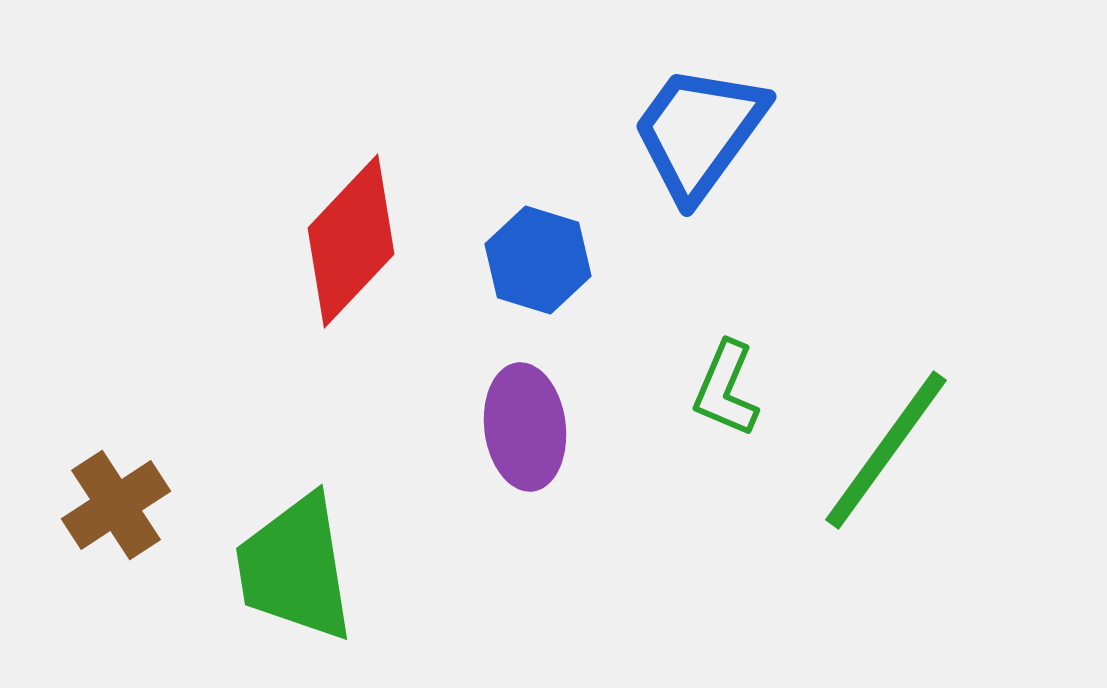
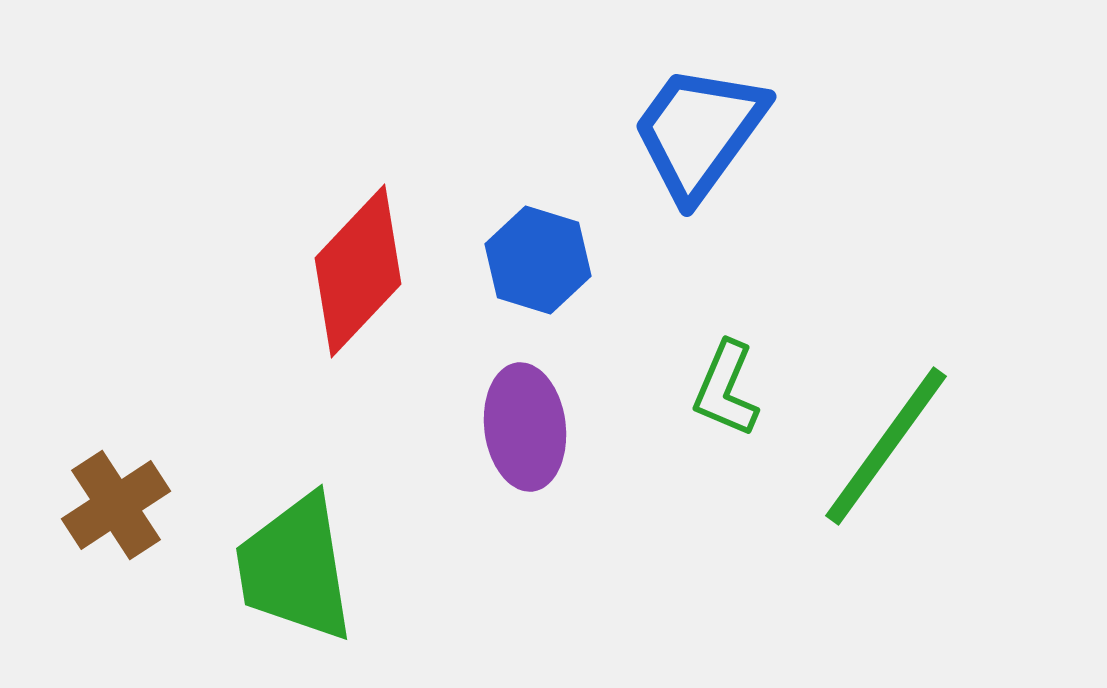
red diamond: moved 7 px right, 30 px down
green line: moved 4 px up
